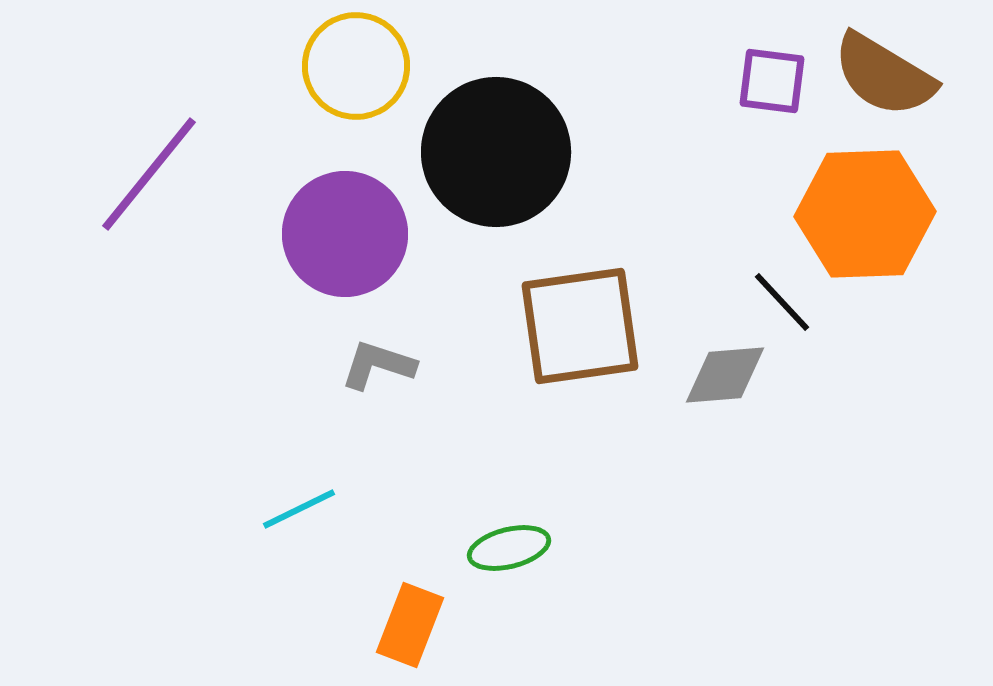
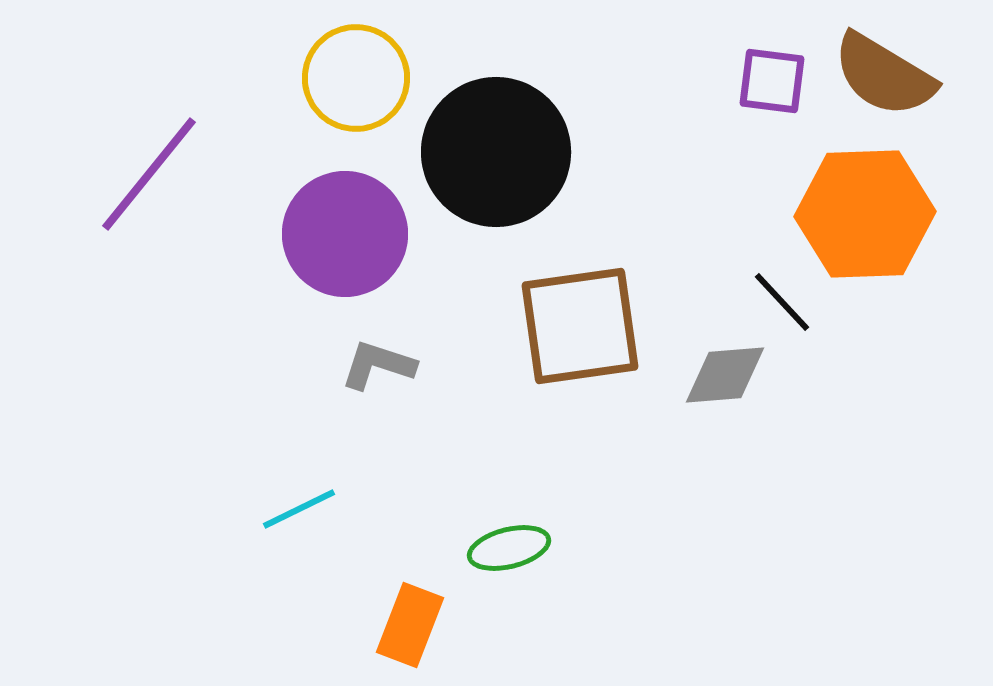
yellow circle: moved 12 px down
